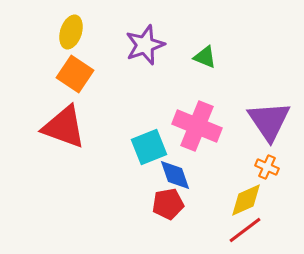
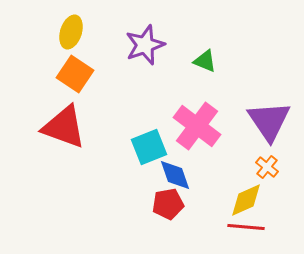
green triangle: moved 4 px down
pink cross: rotated 15 degrees clockwise
orange cross: rotated 15 degrees clockwise
red line: moved 1 px right, 3 px up; rotated 42 degrees clockwise
